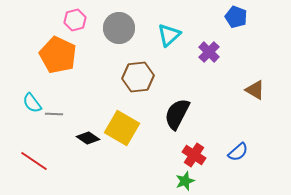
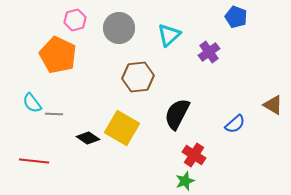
purple cross: rotated 10 degrees clockwise
brown triangle: moved 18 px right, 15 px down
blue semicircle: moved 3 px left, 28 px up
red line: rotated 28 degrees counterclockwise
